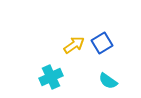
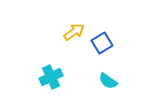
yellow arrow: moved 13 px up
